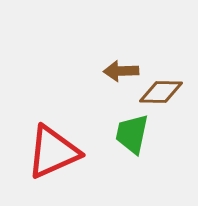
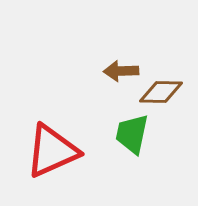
red triangle: moved 1 px left, 1 px up
